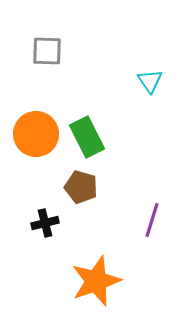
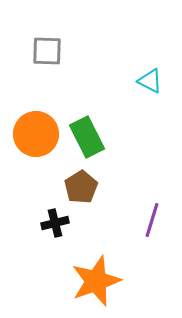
cyan triangle: rotated 28 degrees counterclockwise
brown pentagon: rotated 24 degrees clockwise
black cross: moved 10 px right
